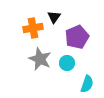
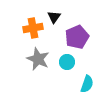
gray star: moved 2 px left
cyan circle: moved 1 px up
